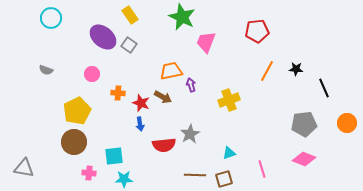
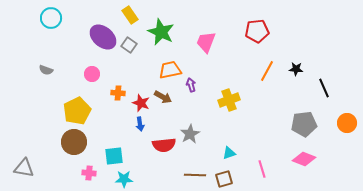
green star: moved 21 px left, 15 px down
orange trapezoid: moved 1 px left, 1 px up
